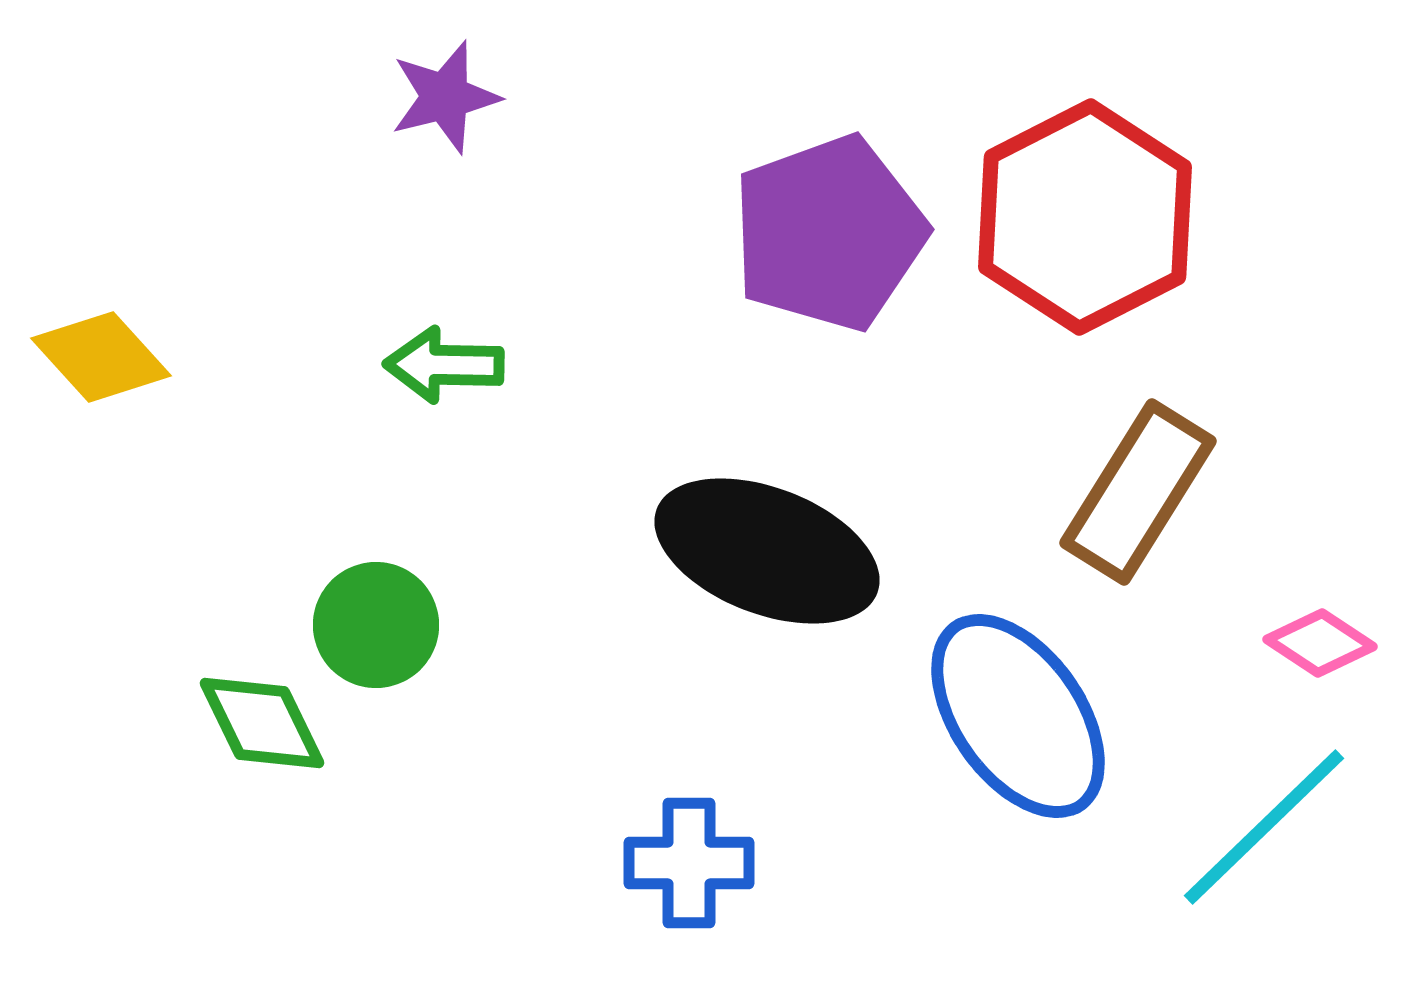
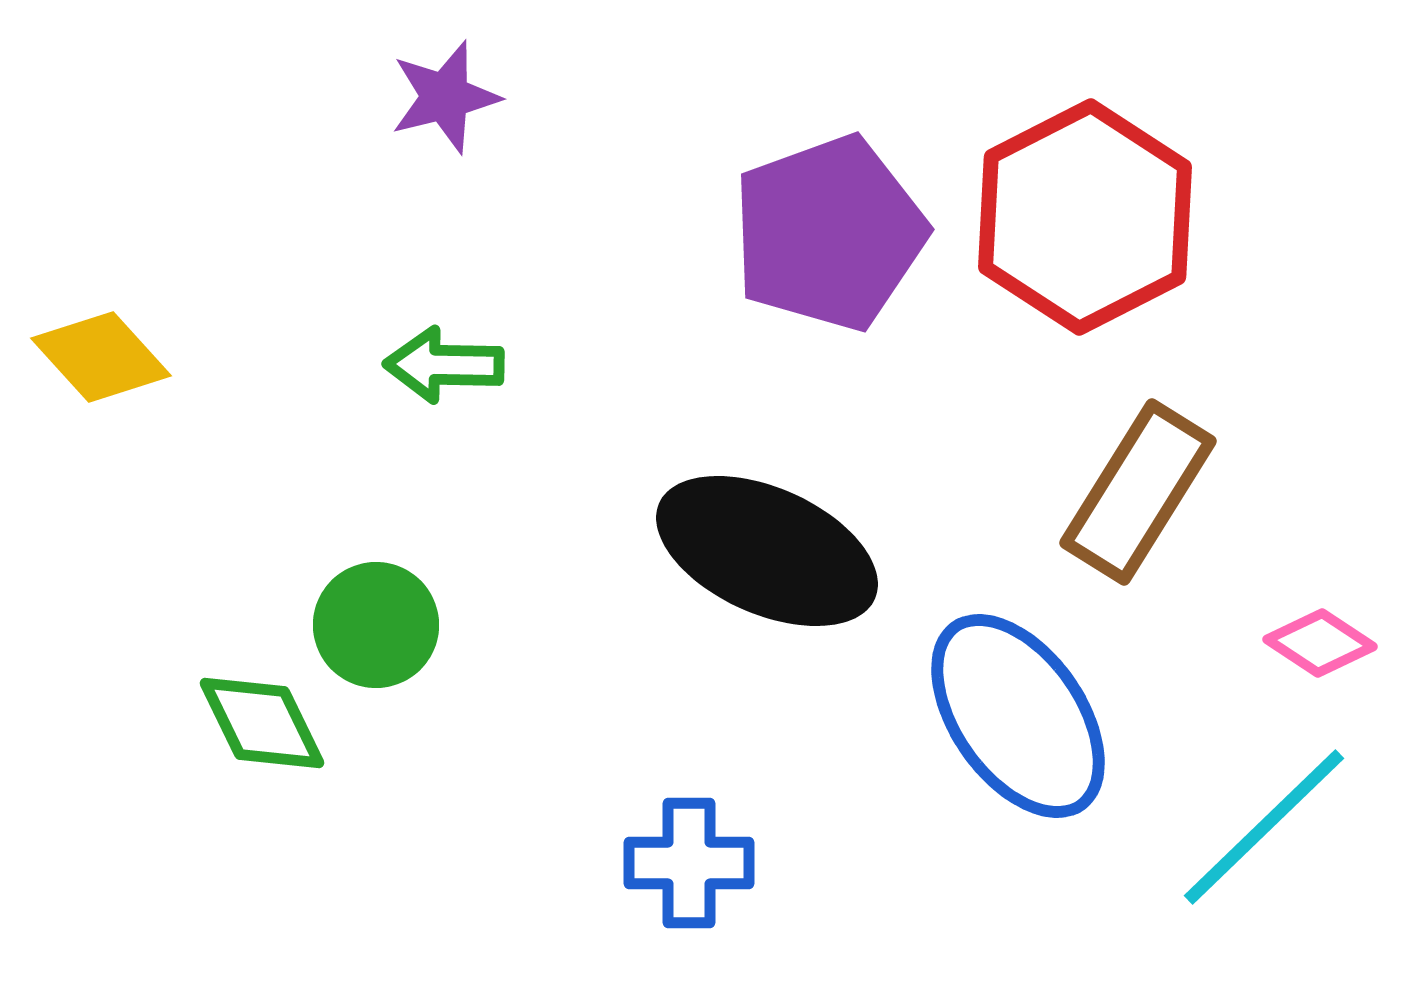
black ellipse: rotated 3 degrees clockwise
